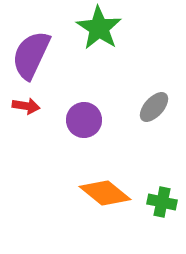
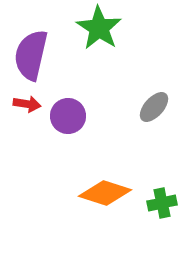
purple semicircle: rotated 12 degrees counterclockwise
red arrow: moved 1 px right, 2 px up
purple circle: moved 16 px left, 4 px up
orange diamond: rotated 21 degrees counterclockwise
green cross: moved 1 px down; rotated 24 degrees counterclockwise
